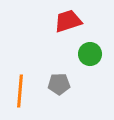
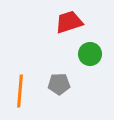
red trapezoid: moved 1 px right, 1 px down
